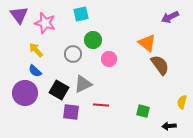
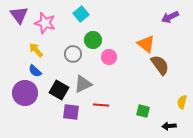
cyan square: rotated 28 degrees counterclockwise
orange triangle: moved 1 px left, 1 px down
pink circle: moved 2 px up
